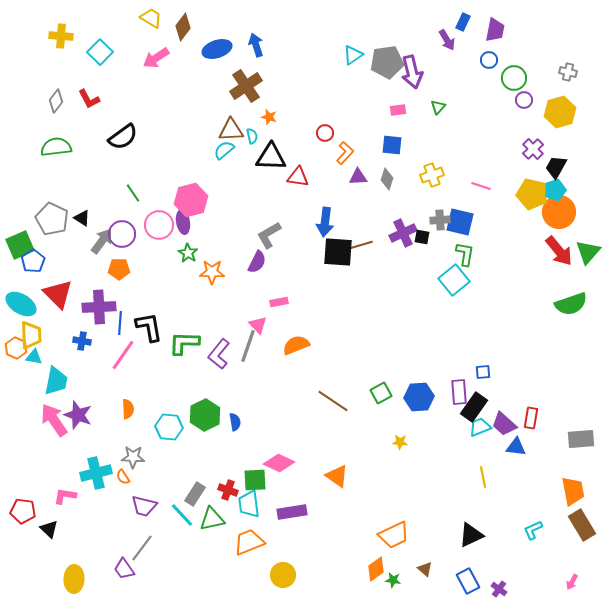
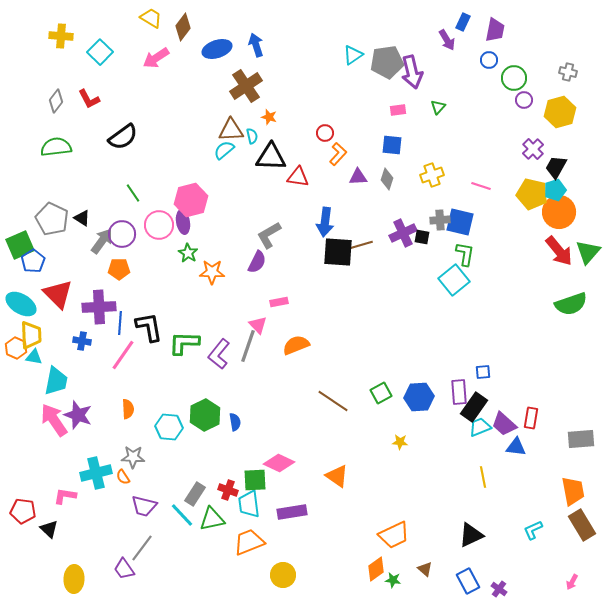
orange L-shape at (345, 153): moved 7 px left, 1 px down
